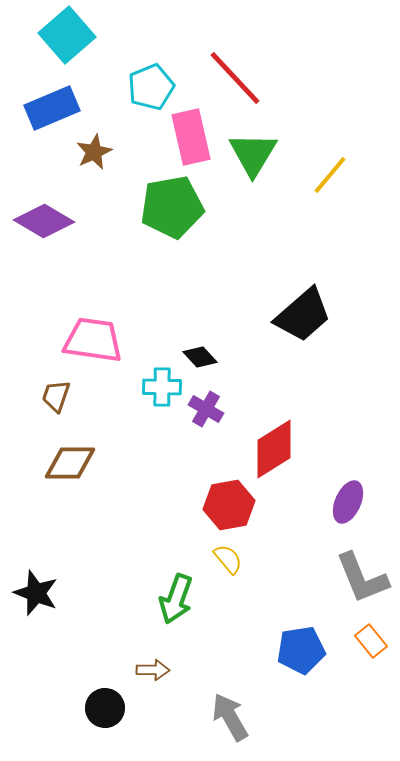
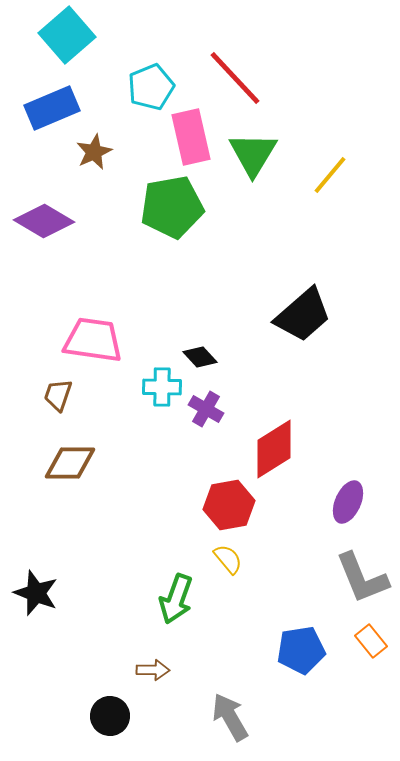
brown trapezoid: moved 2 px right, 1 px up
black circle: moved 5 px right, 8 px down
